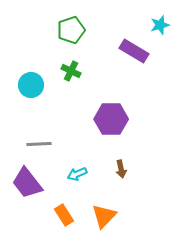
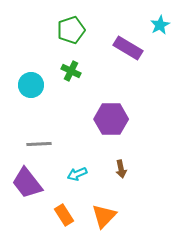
cyan star: rotated 12 degrees counterclockwise
purple rectangle: moved 6 px left, 3 px up
